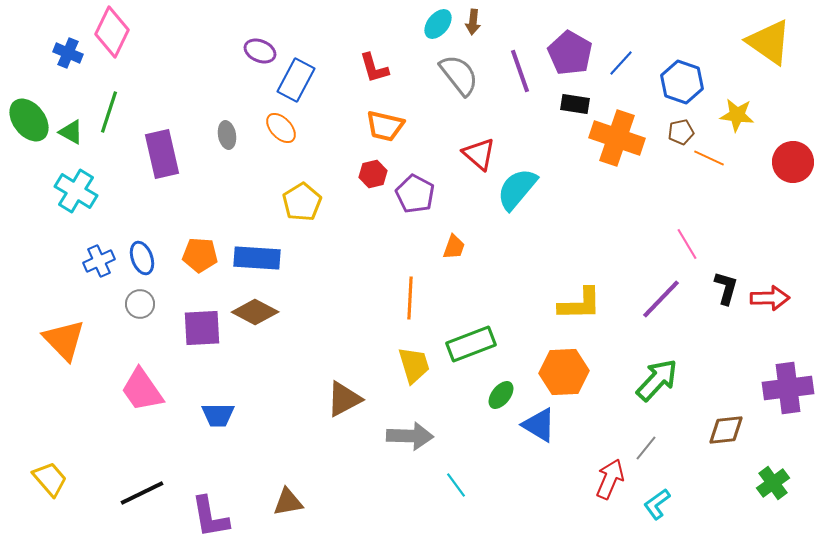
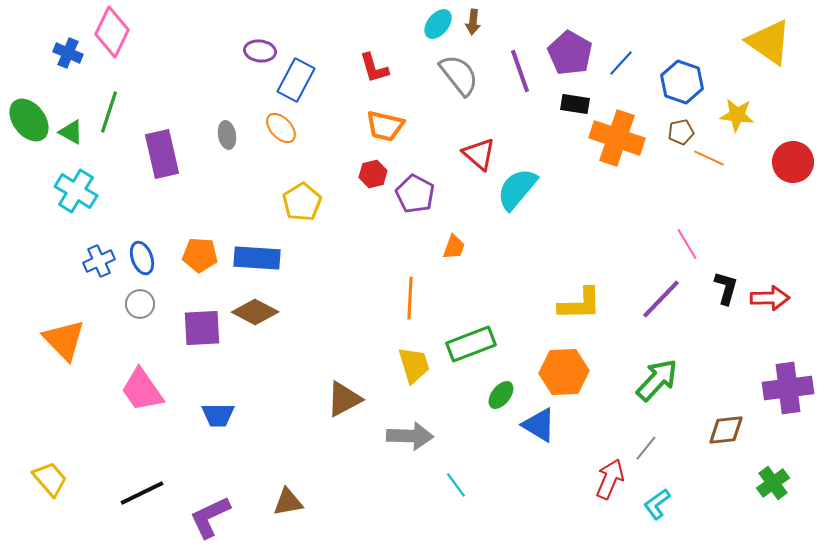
purple ellipse at (260, 51): rotated 16 degrees counterclockwise
purple L-shape at (210, 517): rotated 75 degrees clockwise
